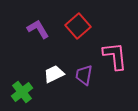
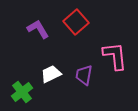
red square: moved 2 px left, 4 px up
white trapezoid: moved 3 px left
